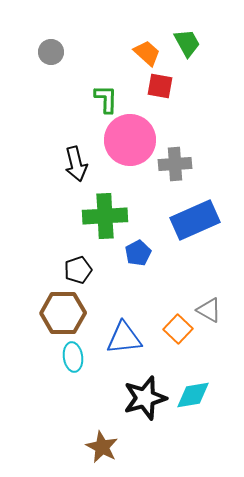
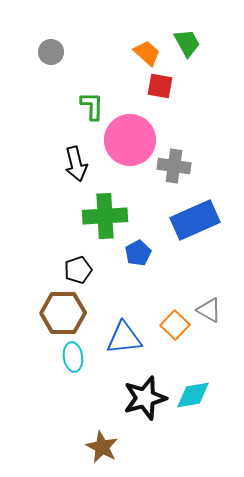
green L-shape: moved 14 px left, 7 px down
gray cross: moved 1 px left, 2 px down; rotated 12 degrees clockwise
orange square: moved 3 px left, 4 px up
